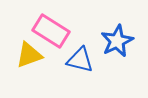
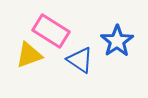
blue star: rotated 8 degrees counterclockwise
blue triangle: rotated 20 degrees clockwise
